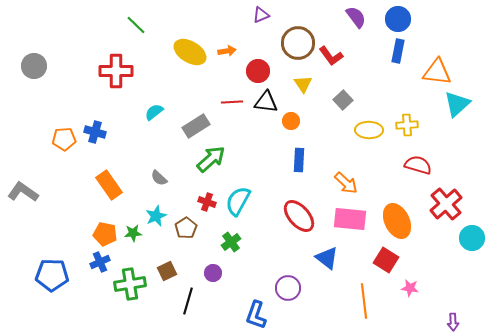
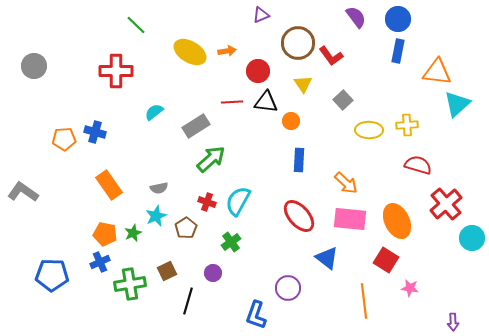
gray semicircle at (159, 178): moved 10 px down; rotated 54 degrees counterclockwise
green star at (133, 233): rotated 18 degrees counterclockwise
